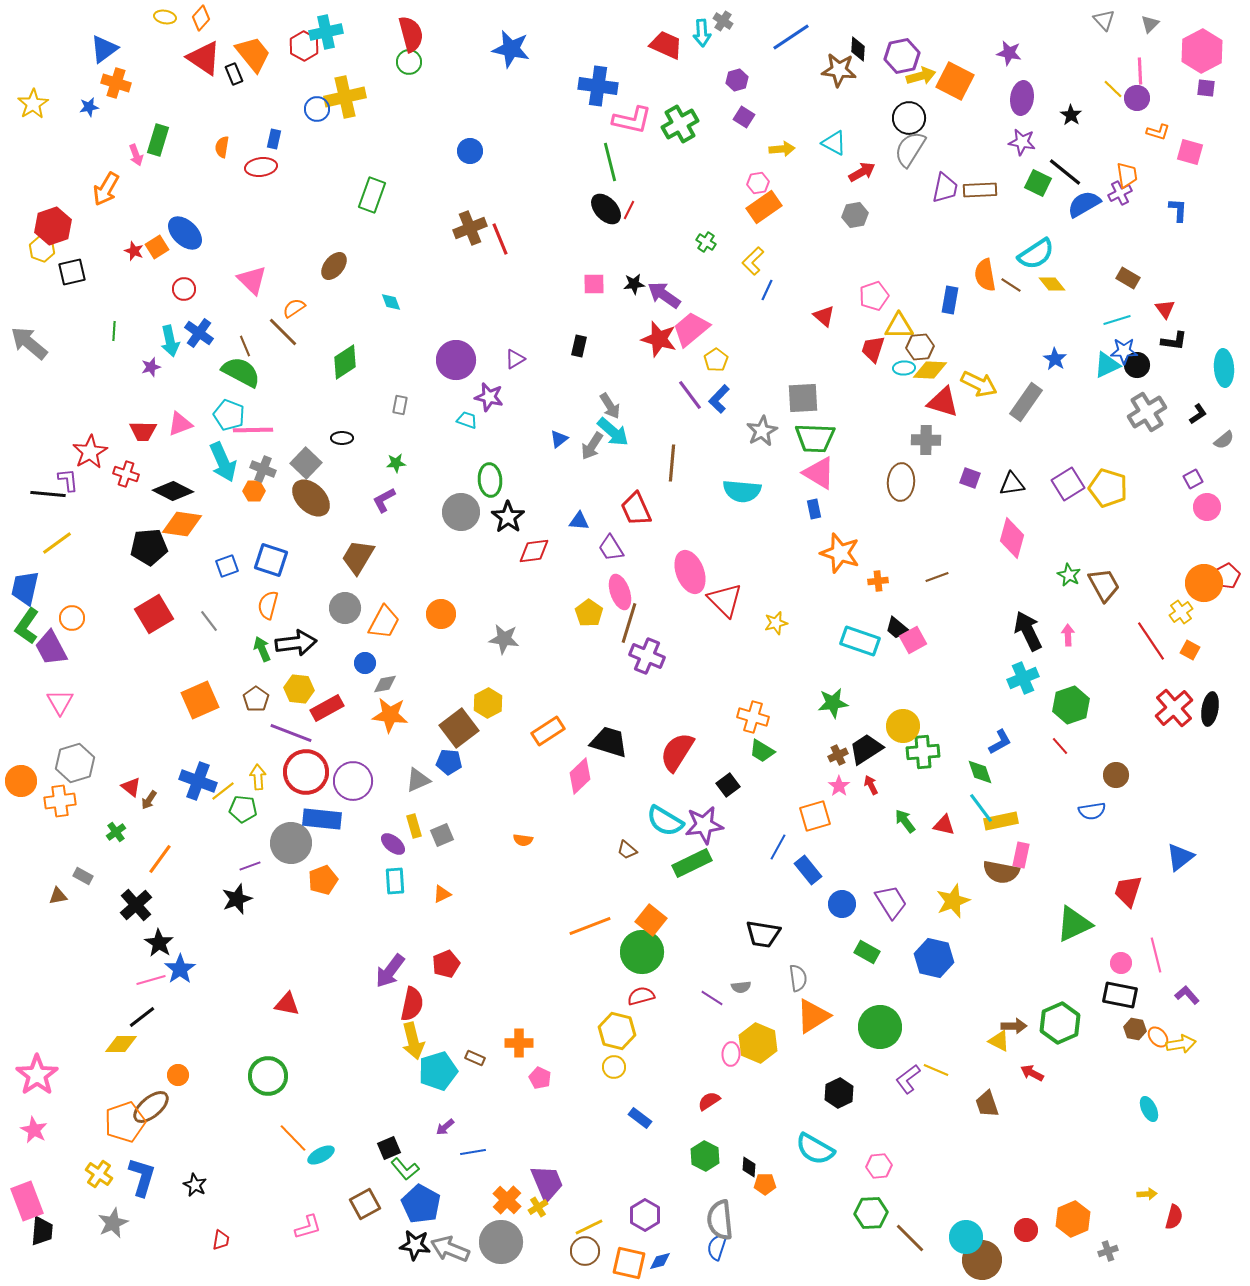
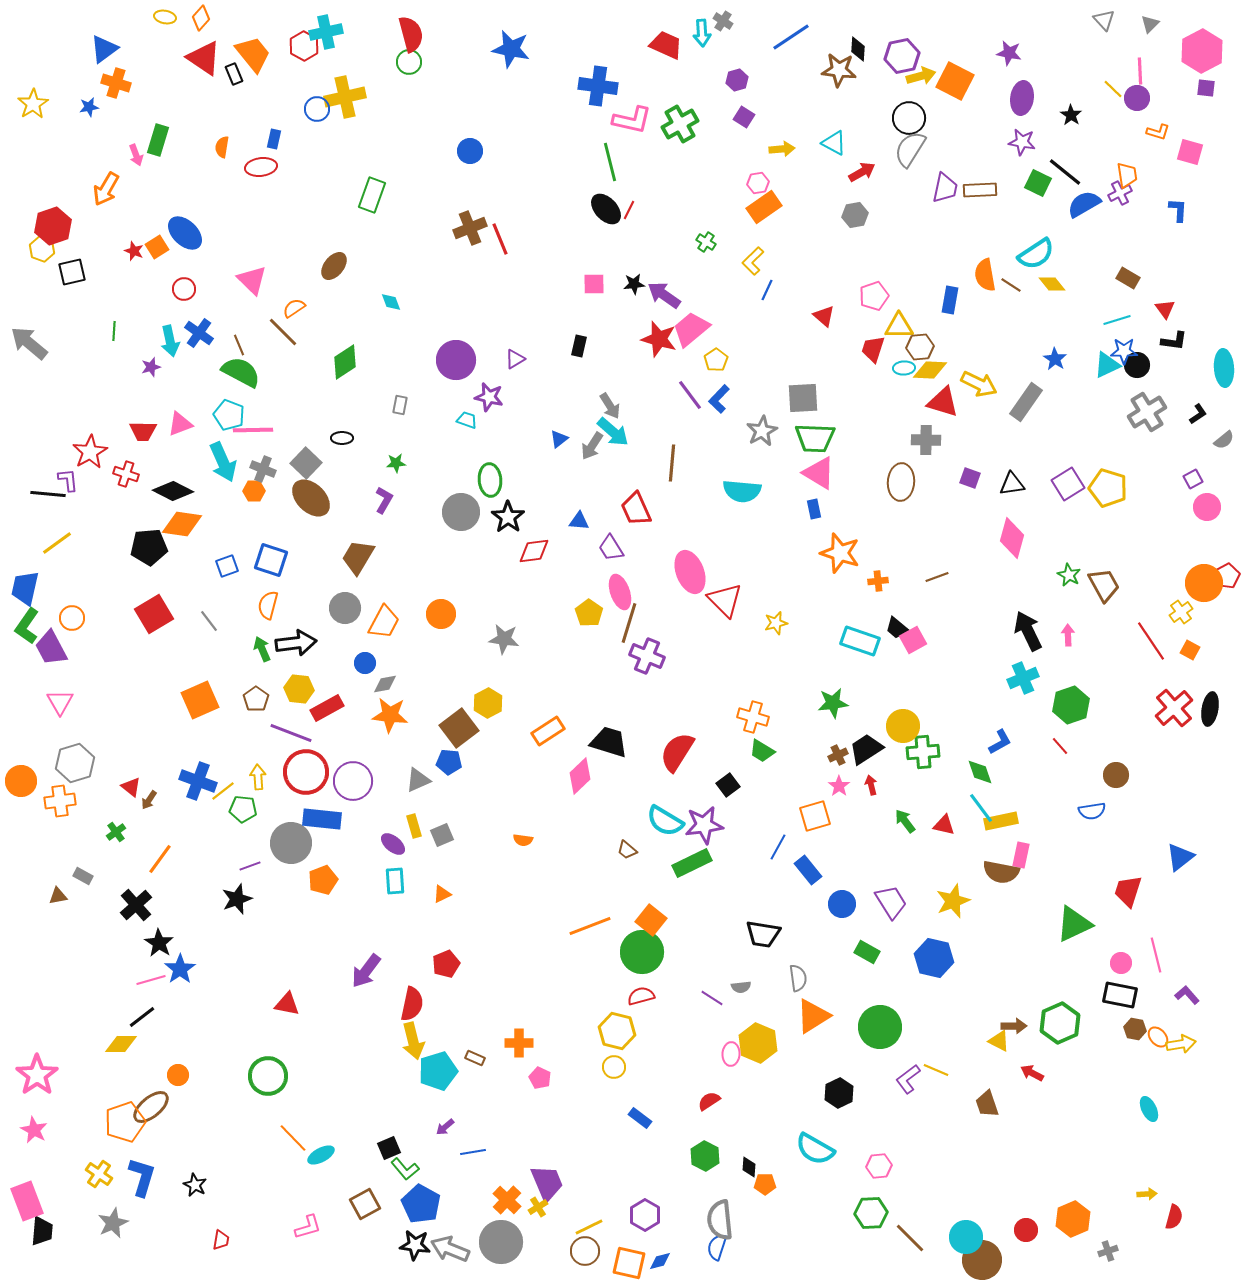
brown line at (245, 346): moved 6 px left, 1 px up
purple L-shape at (384, 500): rotated 148 degrees clockwise
red arrow at (871, 785): rotated 12 degrees clockwise
purple arrow at (390, 971): moved 24 px left
